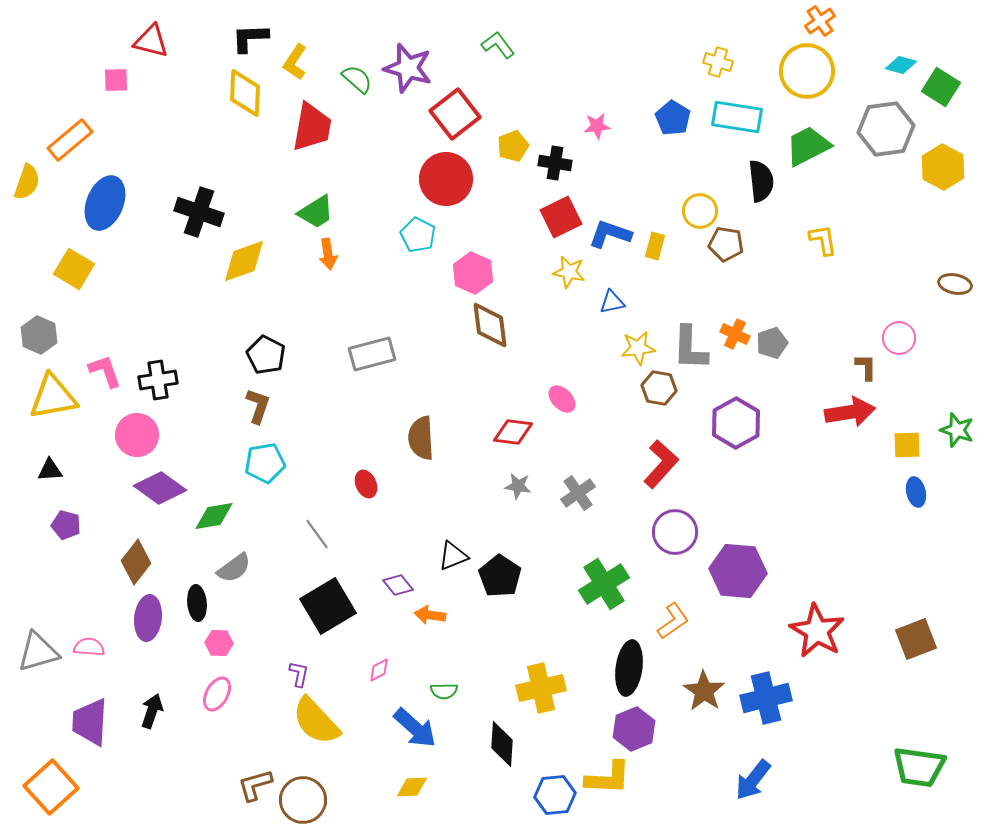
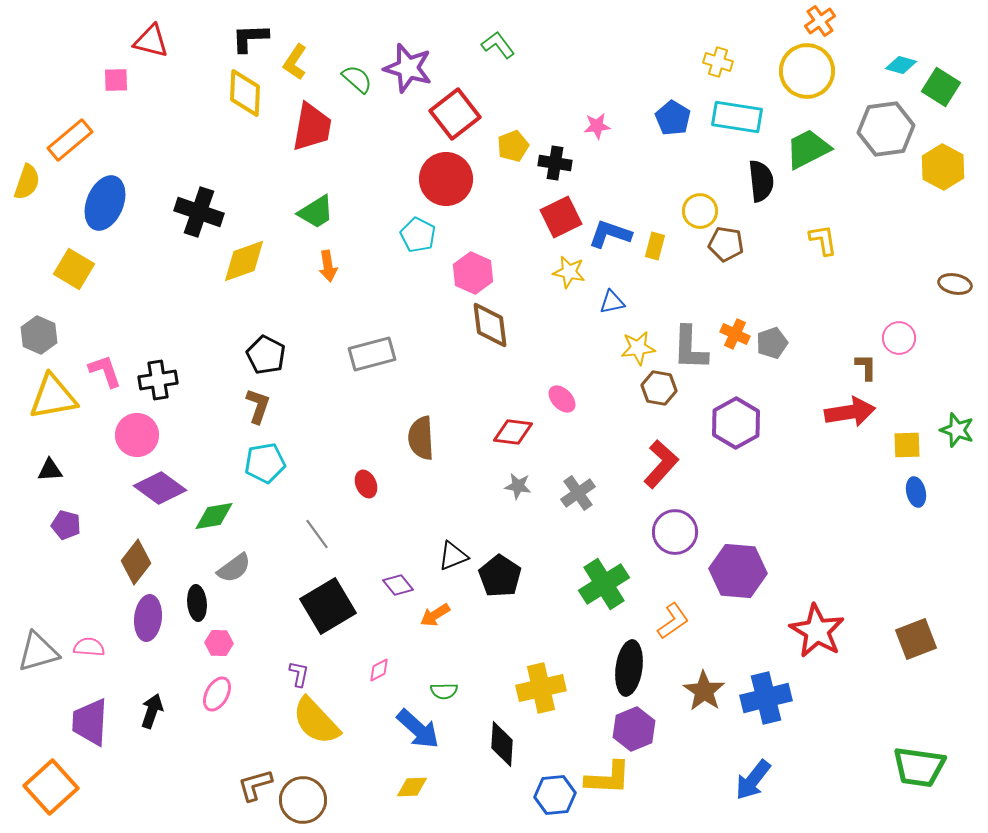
green trapezoid at (808, 146): moved 3 px down
orange arrow at (328, 254): moved 12 px down
orange arrow at (430, 615): moved 5 px right; rotated 40 degrees counterclockwise
blue arrow at (415, 728): moved 3 px right, 1 px down
